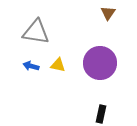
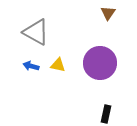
gray triangle: rotated 20 degrees clockwise
black rectangle: moved 5 px right
